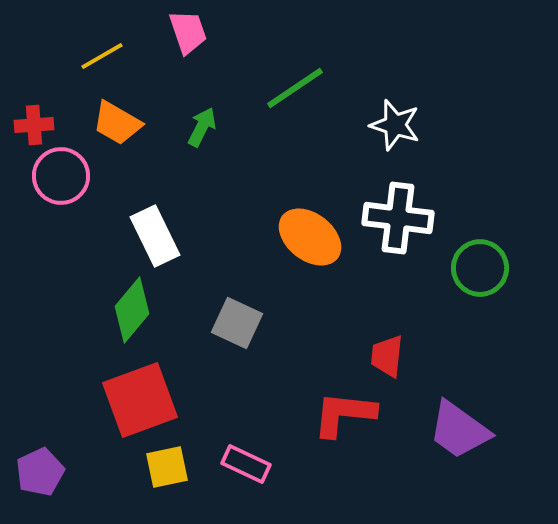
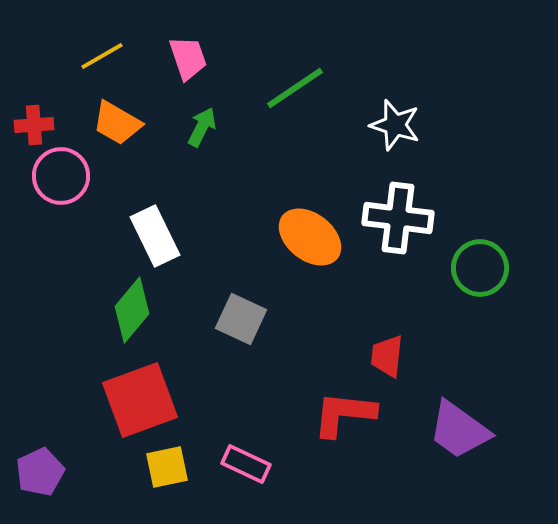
pink trapezoid: moved 26 px down
gray square: moved 4 px right, 4 px up
